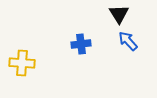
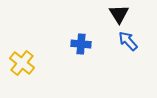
blue cross: rotated 12 degrees clockwise
yellow cross: rotated 35 degrees clockwise
